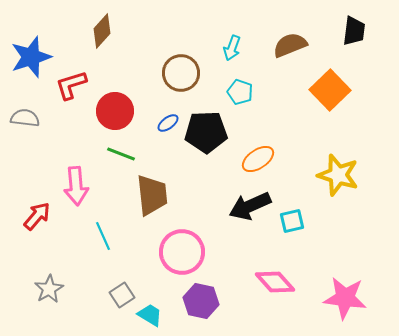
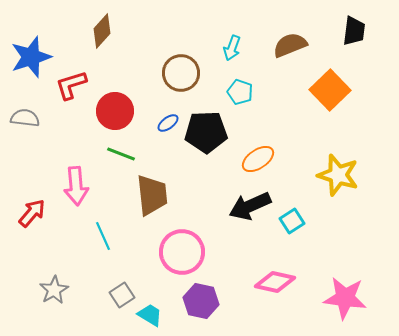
red arrow: moved 5 px left, 3 px up
cyan square: rotated 20 degrees counterclockwise
pink diamond: rotated 36 degrees counterclockwise
gray star: moved 5 px right, 1 px down
